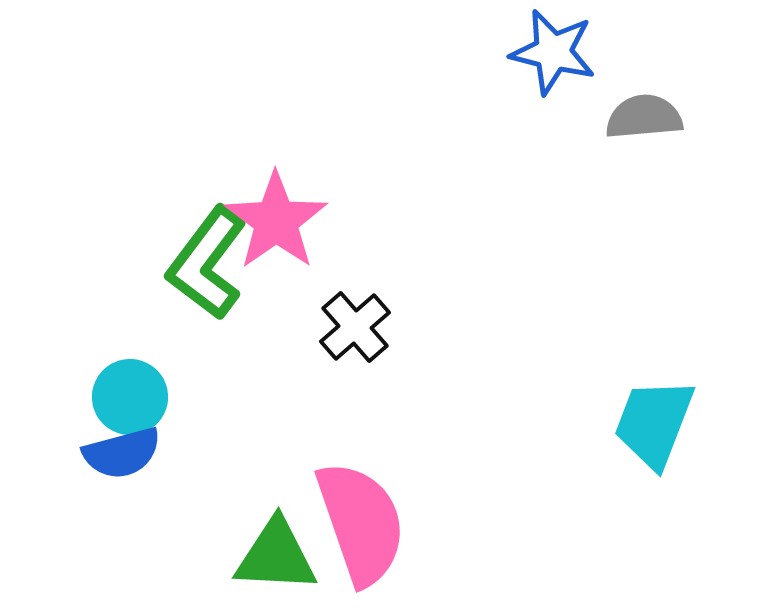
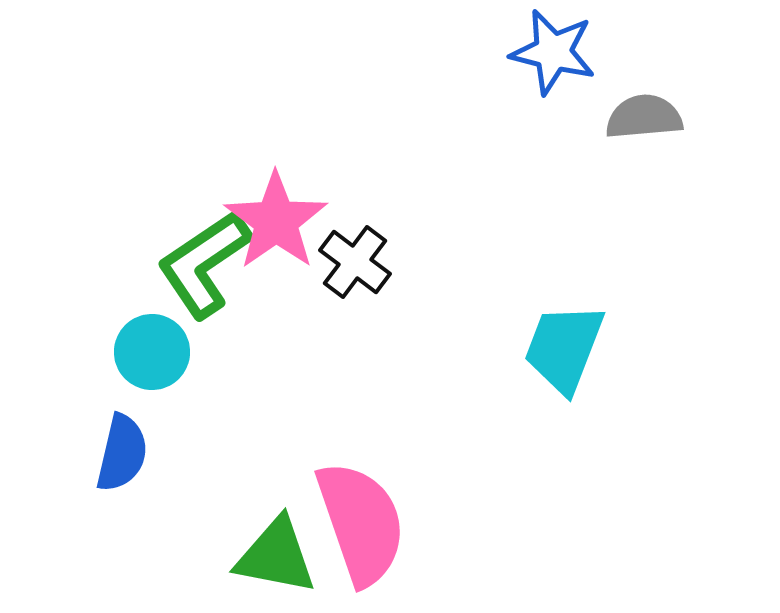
green L-shape: moved 3 px left, 1 px down; rotated 19 degrees clockwise
black cross: moved 65 px up; rotated 12 degrees counterclockwise
cyan circle: moved 22 px right, 45 px up
cyan trapezoid: moved 90 px left, 75 px up
blue semicircle: rotated 62 degrees counterclockwise
green triangle: rotated 8 degrees clockwise
